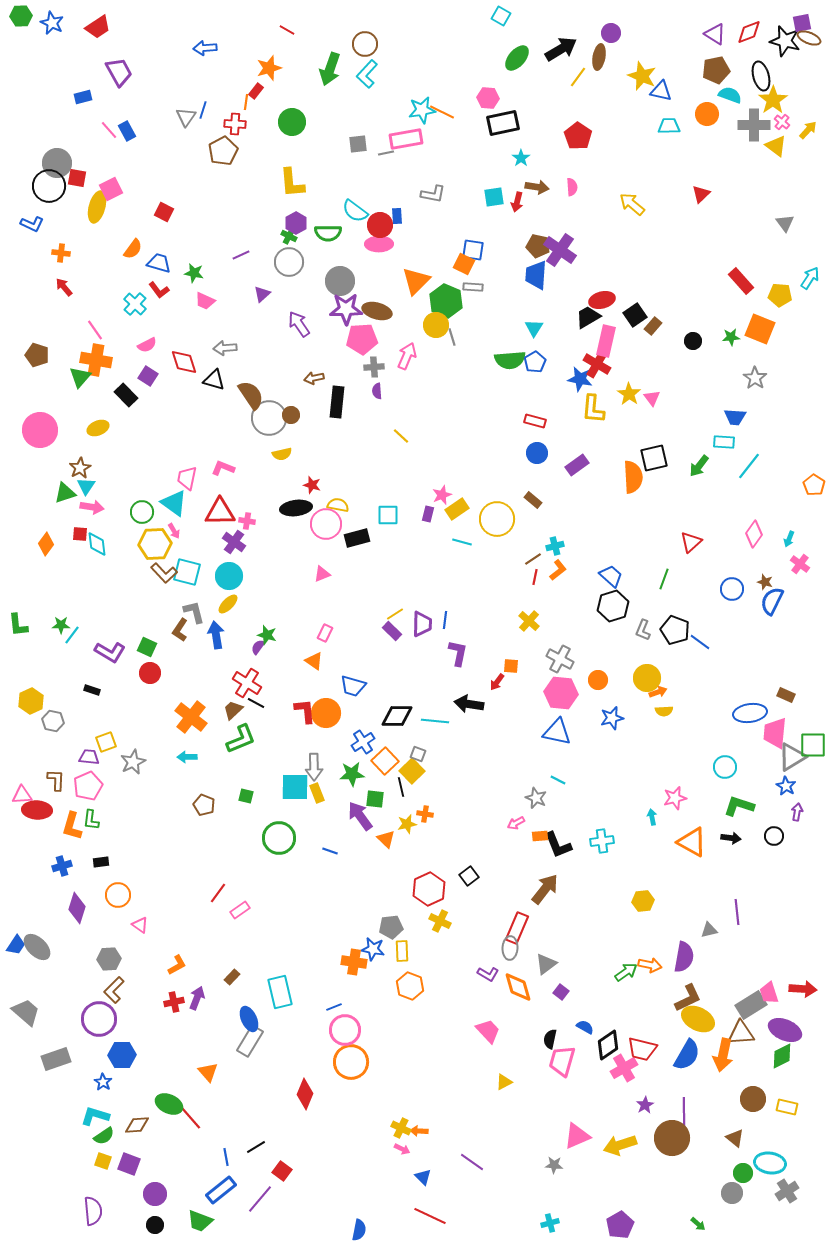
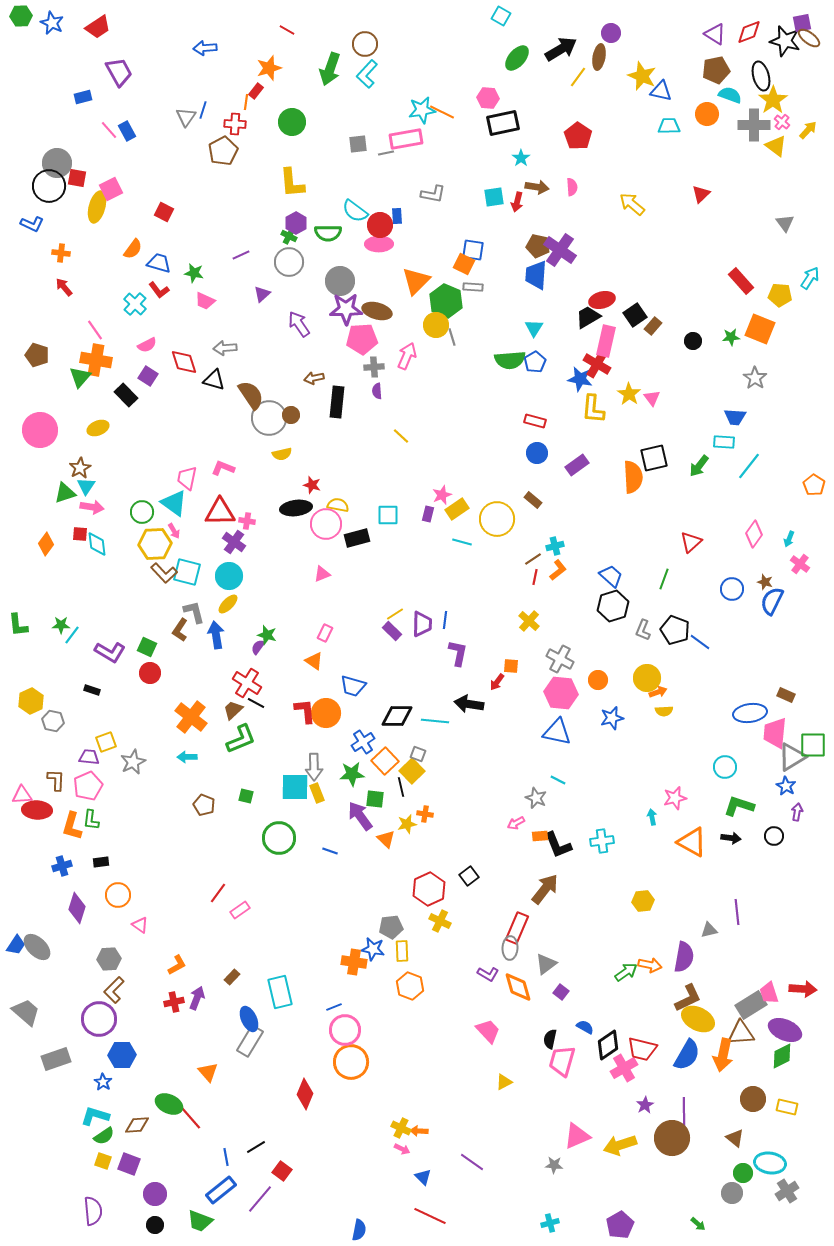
brown ellipse at (809, 38): rotated 15 degrees clockwise
